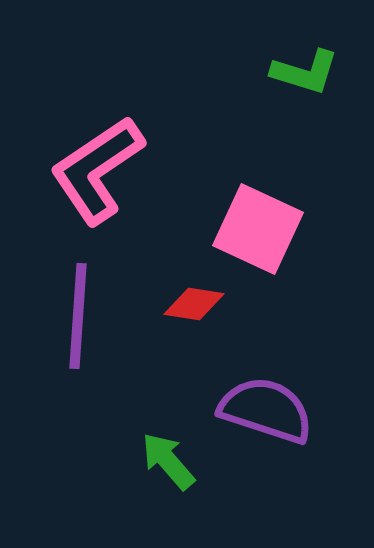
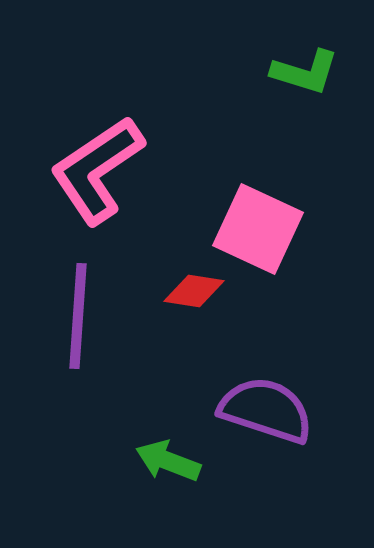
red diamond: moved 13 px up
green arrow: rotated 28 degrees counterclockwise
